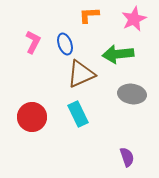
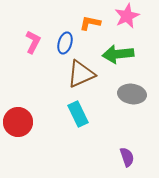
orange L-shape: moved 1 px right, 8 px down; rotated 15 degrees clockwise
pink star: moved 7 px left, 3 px up
blue ellipse: moved 1 px up; rotated 35 degrees clockwise
red circle: moved 14 px left, 5 px down
